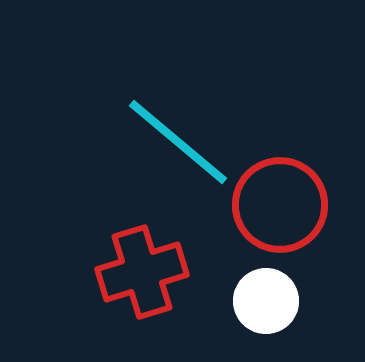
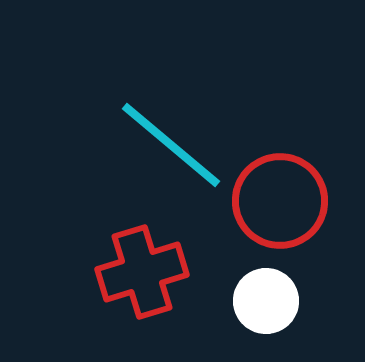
cyan line: moved 7 px left, 3 px down
red circle: moved 4 px up
